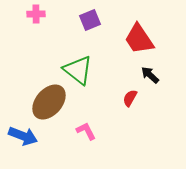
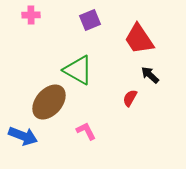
pink cross: moved 5 px left, 1 px down
green triangle: rotated 8 degrees counterclockwise
